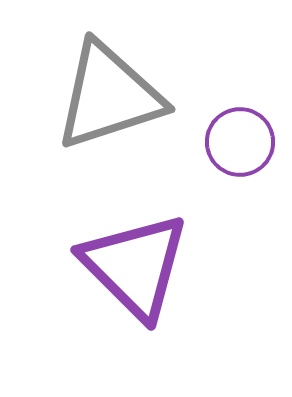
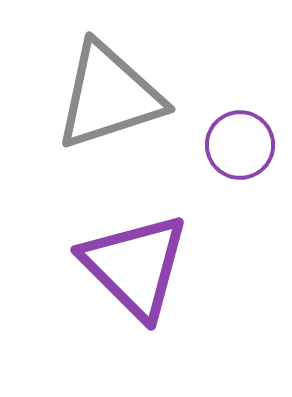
purple circle: moved 3 px down
